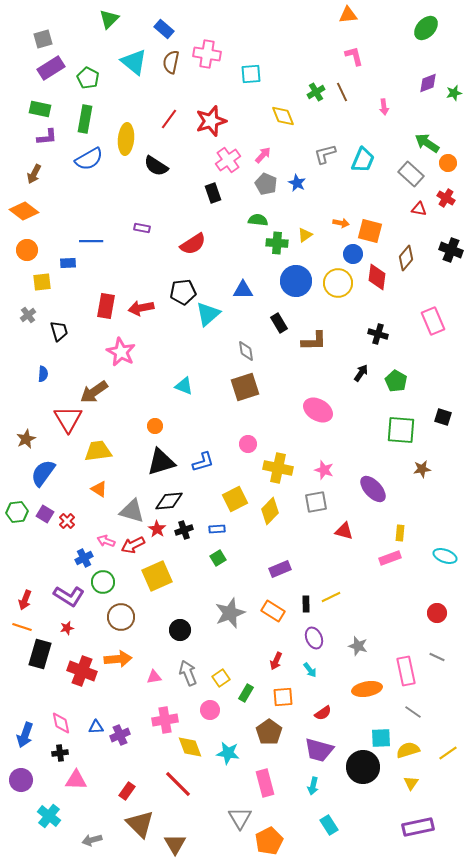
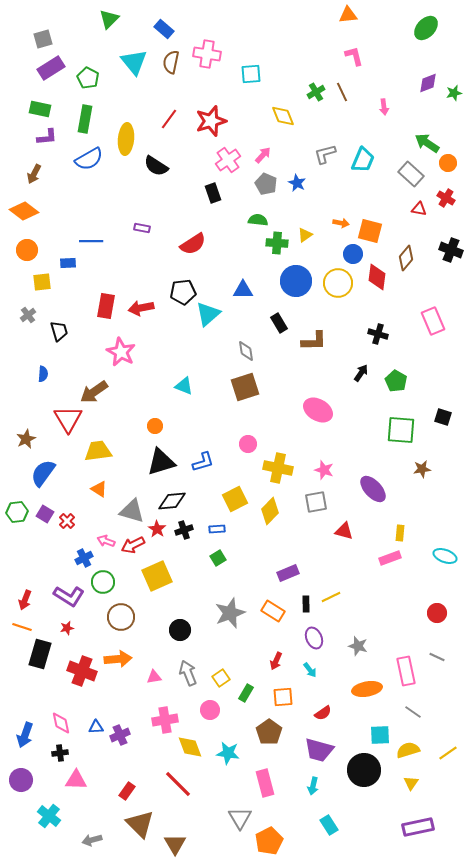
cyan triangle at (134, 62): rotated 12 degrees clockwise
black diamond at (169, 501): moved 3 px right
purple rectangle at (280, 569): moved 8 px right, 4 px down
cyan square at (381, 738): moved 1 px left, 3 px up
black circle at (363, 767): moved 1 px right, 3 px down
